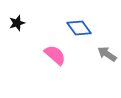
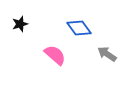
black star: moved 3 px right, 1 px down
